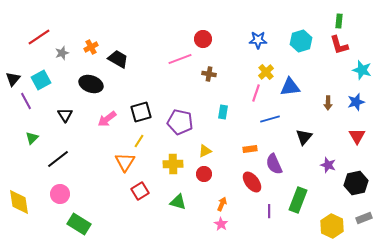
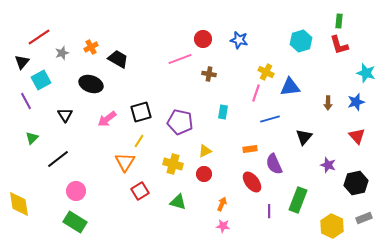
blue star at (258, 40): moved 19 px left; rotated 12 degrees clockwise
cyan star at (362, 70): moved 4 px right, 3 px down
yellow cross at (266, 72): rotated 21 degrees counterclockwise
black triangle at (13, 79): moved 9 px right, 17 px up
red triangle at (357, 136): rotated 12 degrees counterclockwise
yellow cross at (173, 164): rotated 18 degrees clockwise
pink circle at (60, 194): moved 16 px right, 3 px up
yellow diamond at (19, 202): moved 2 px down
green rectangle at (79, 224): moved 4 px left, 2 px up
pink star at (221, 224): moved 2 px right, 2 px down; rotated 24 degrees counterclockwise
